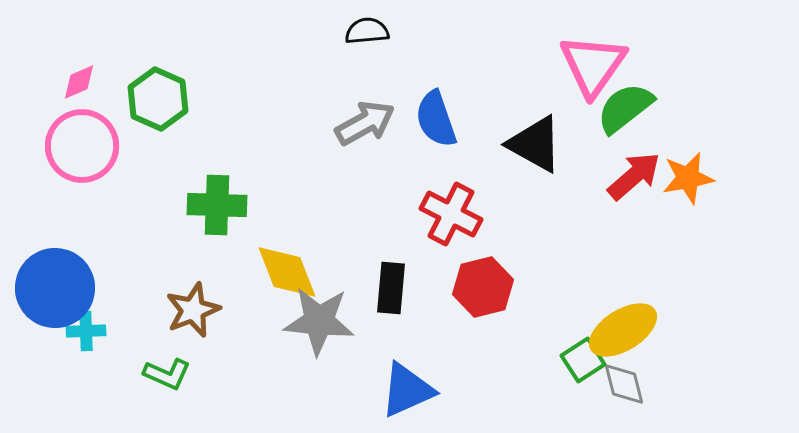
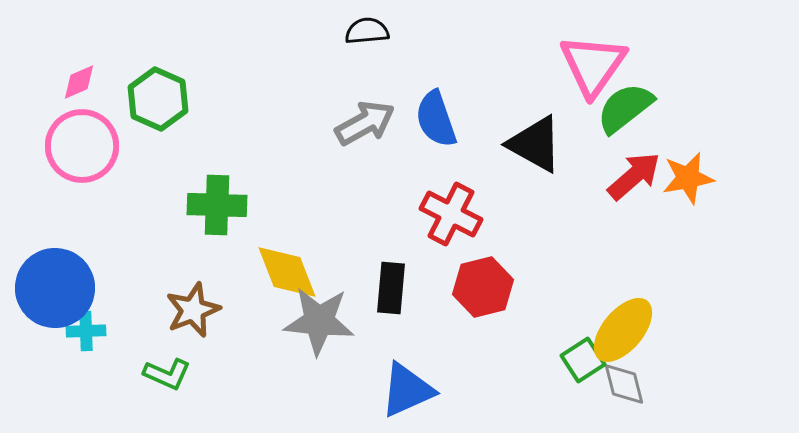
yellow ellipse: rotated 18 degrees counterclockwise
